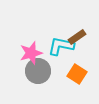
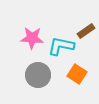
brown rectangle: moved 9 px right, 6 px up
pink star: moved 1 px right, 15 px up; rotated 20 degrees clockwise
gray circle: moved 4 px down
